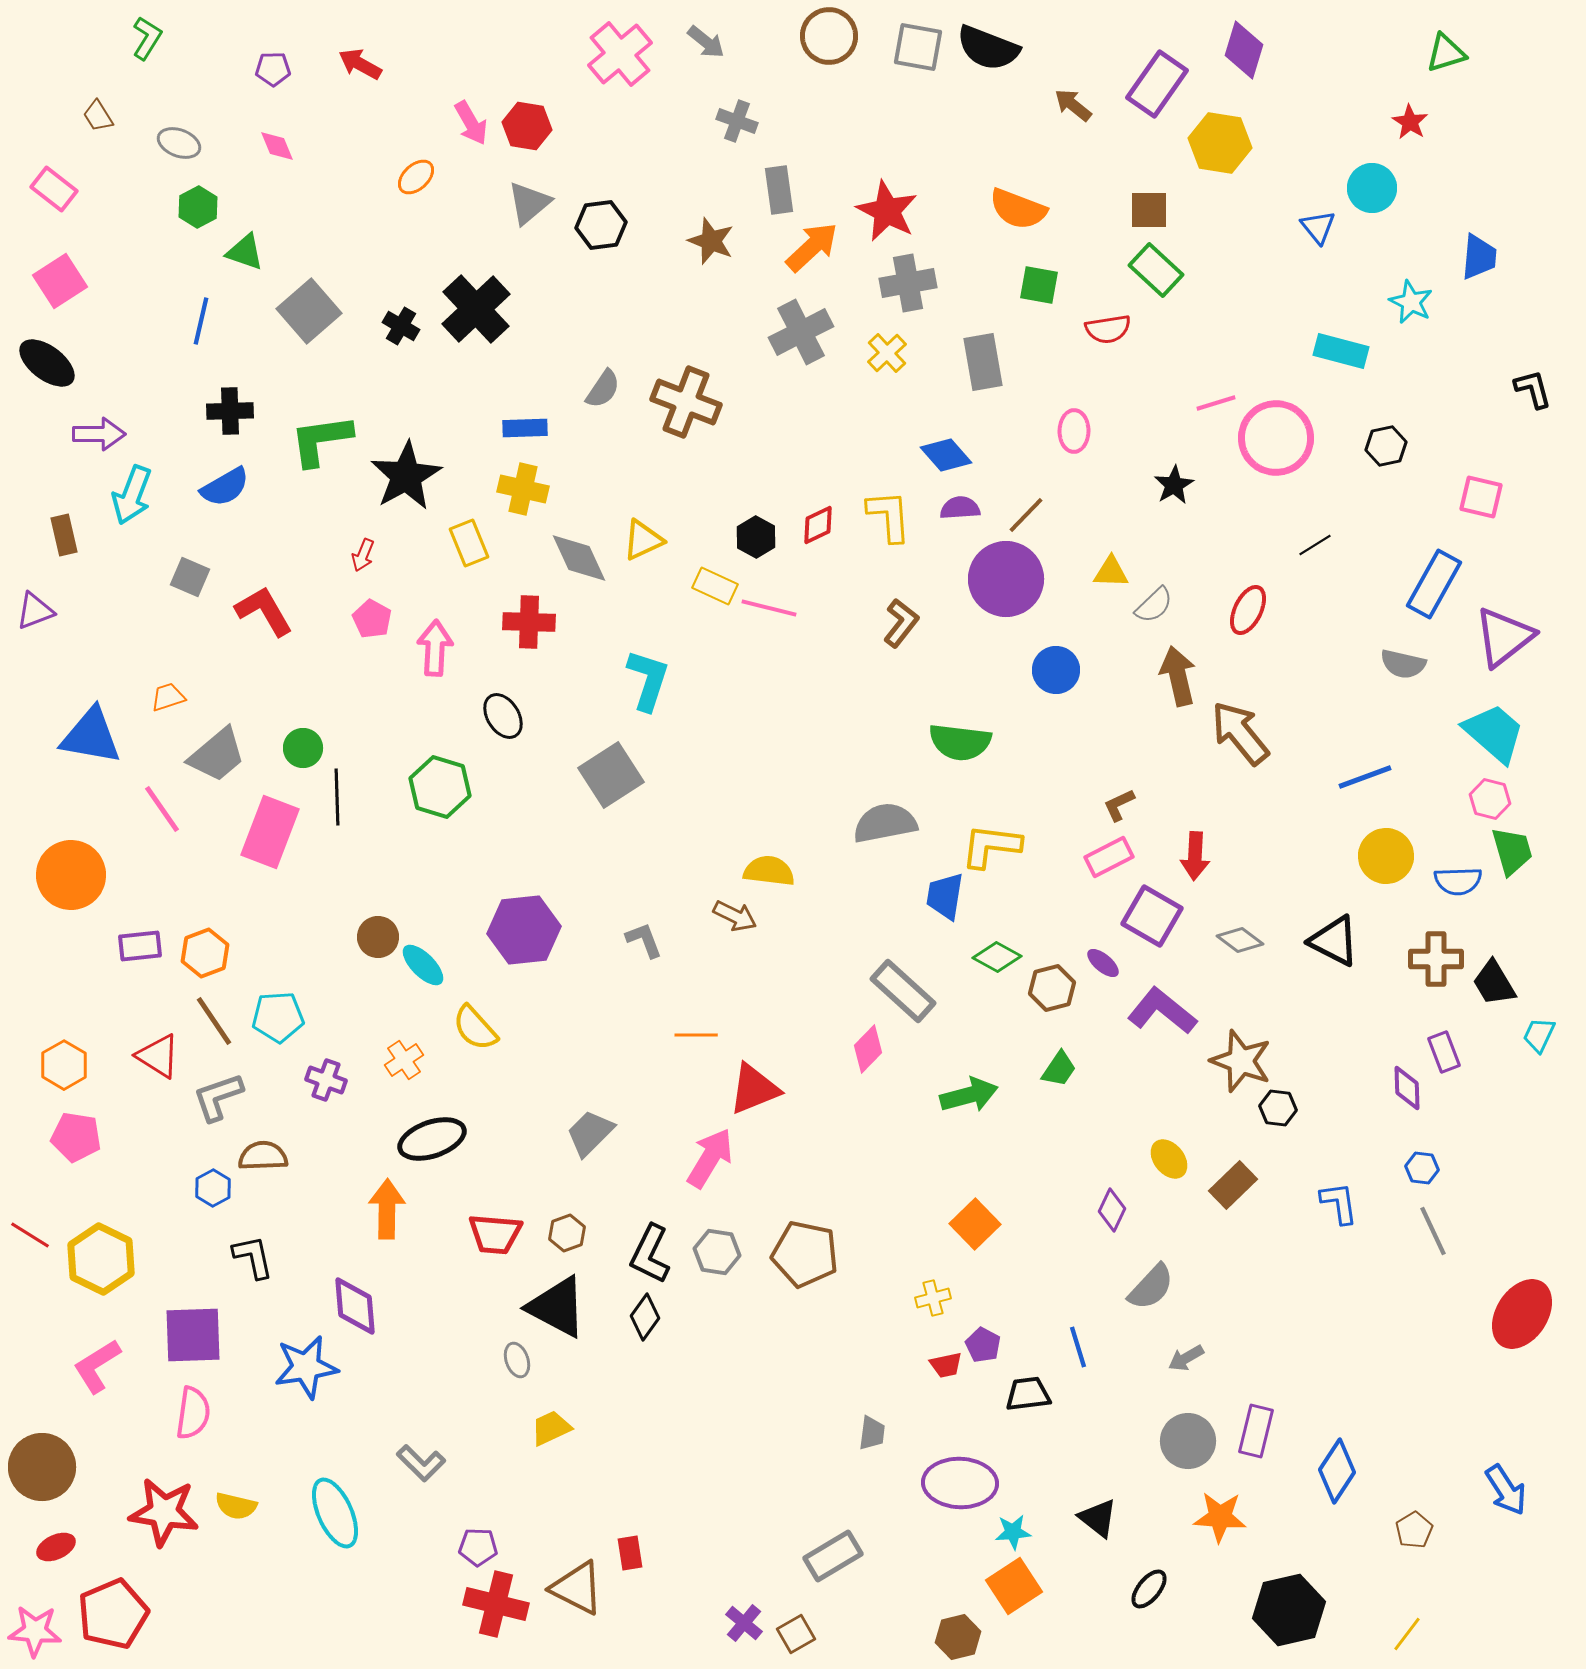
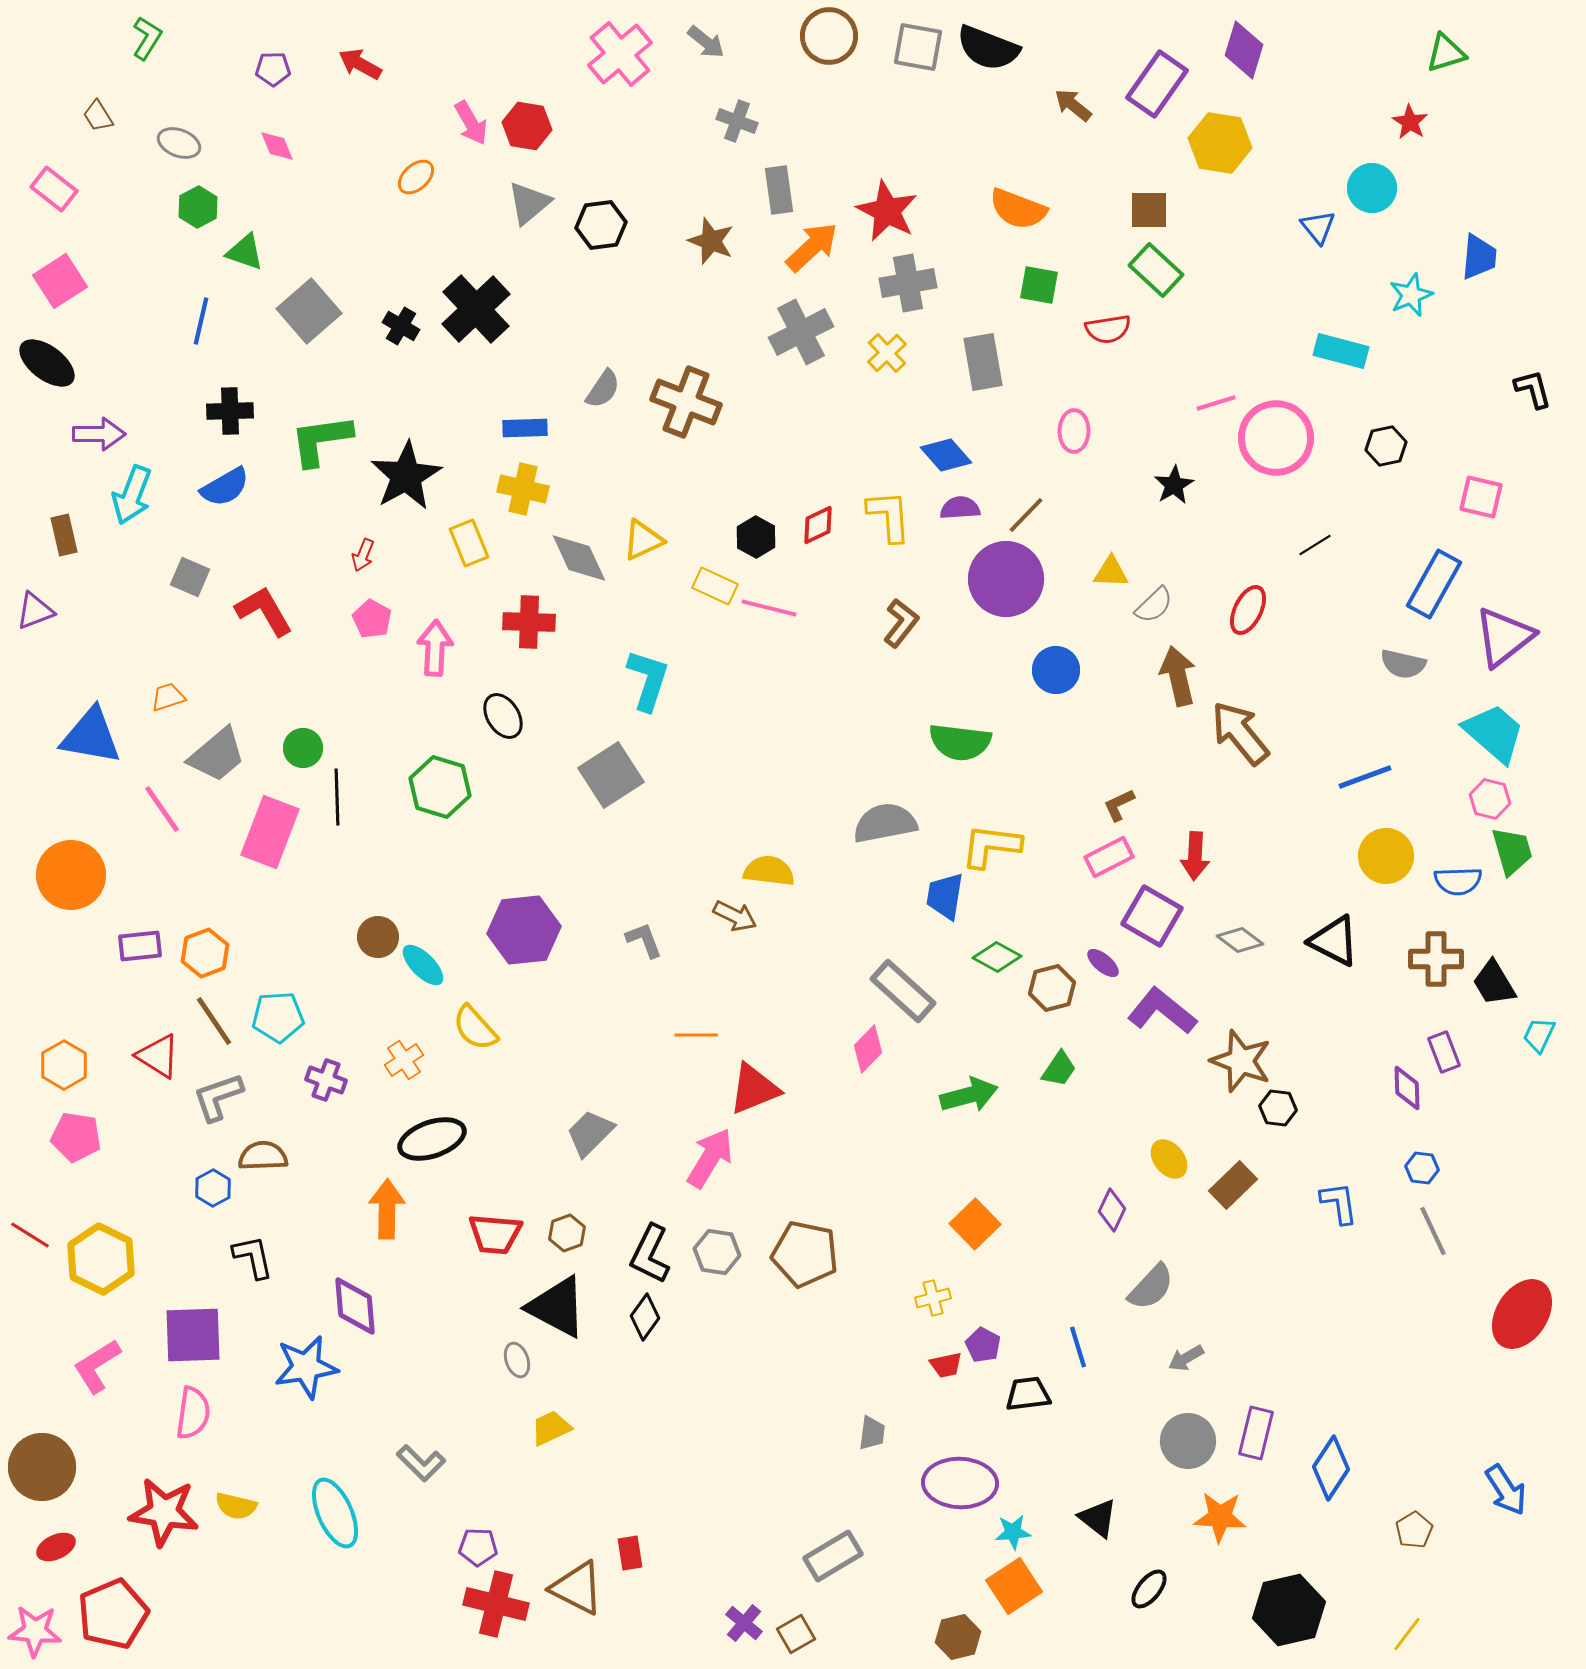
cyan star at (1411, 302): moved 7 px up; rotated 24 degrees clockwise
purple rectangle at (1256, 1431): moved 2 px down
blue diamond at (1337, 1471): moved 6 px left, 3 px up
